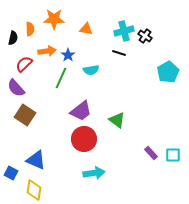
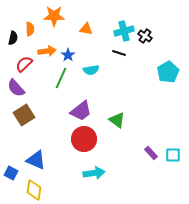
orange star: moved 3 px up
brown square: moved 1 px left; rotated 25 degrees clockwise
